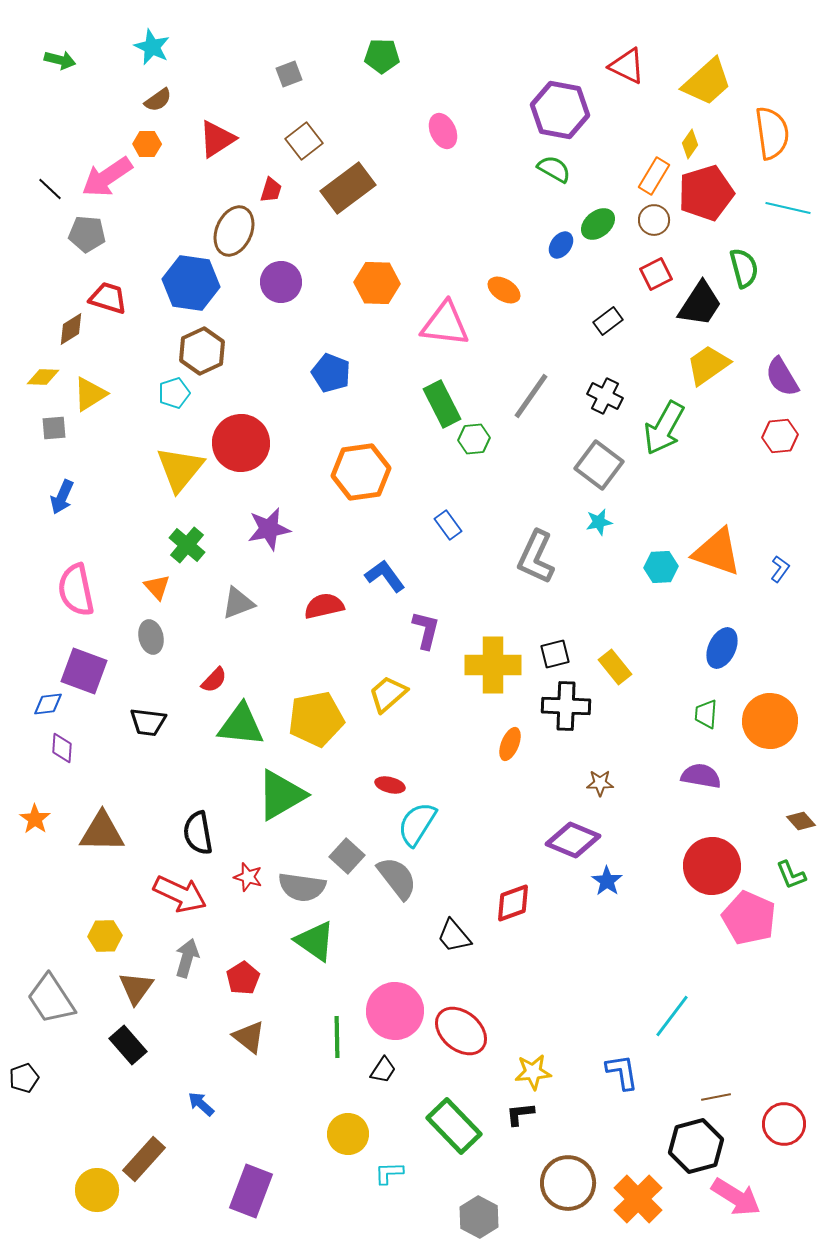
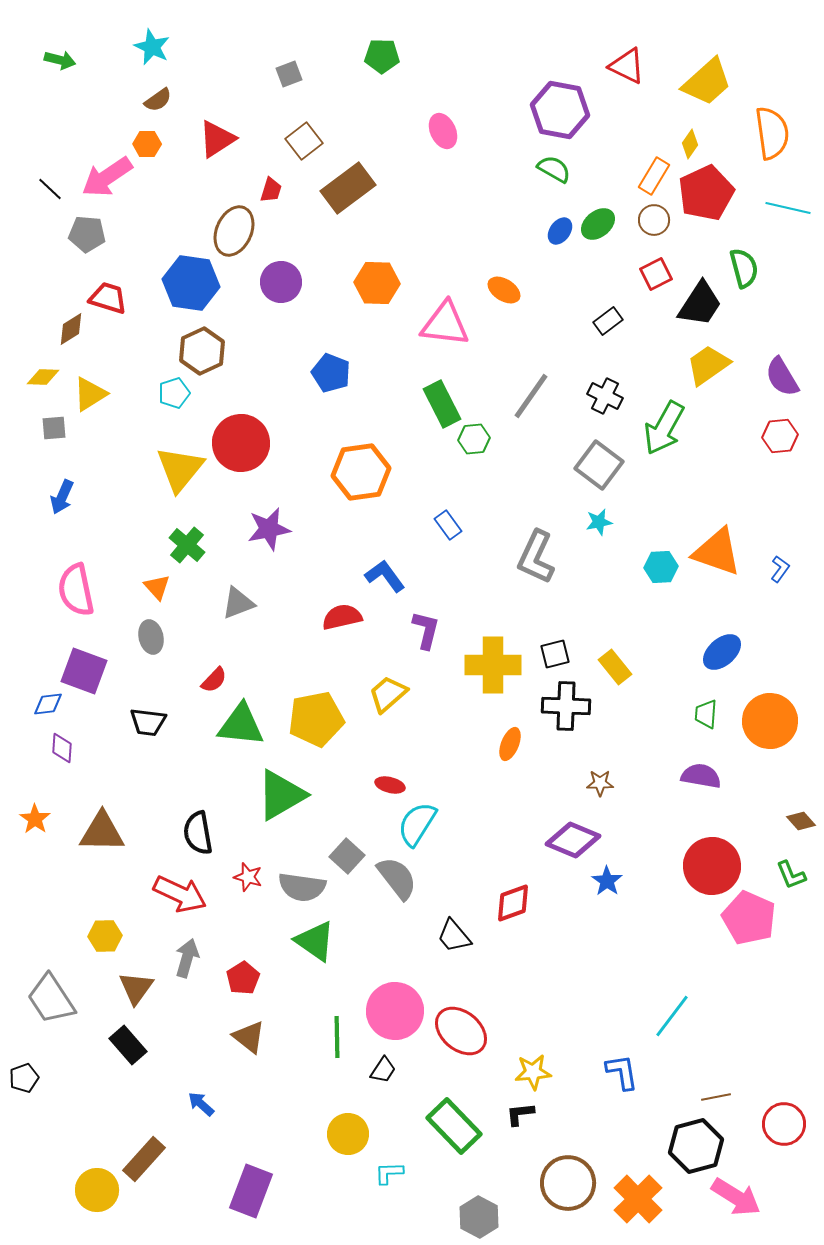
red pentagon at (706, 193): rotated 8 degrees counterclockwise
blue ellipse at (561, 245): moved 1 px left, 14 px up
red semicircle at (324, 606): moved 18 px right, 11 px down
blue ellipse at (722, 648): moved 4 px down; rotated 24 degrees clockwise
